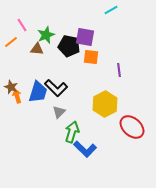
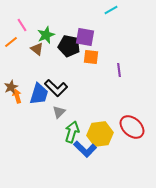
brown triangle: rotated 32 degrees clockwise
brown star: rotated 24 degrees clockwise
blue trapezoid: moved 1 px right, 2 px down
yellow hexagon: moved 5 px left, 30 px down; rotated 20 degrees clockwise
